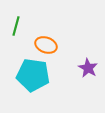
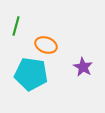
purple star: moved 5 px left, 1 px up
cyan pentagon: moved 2 px left, 1 px up
